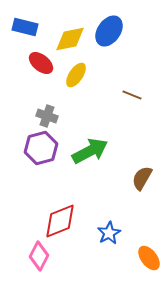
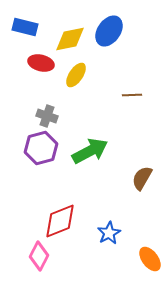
red ellipse: rotated 25 degrees counterclockwise
brown line: rotated 24 degrees counterclockwise
orange ellipse: moved 1 px right, 1 px down
